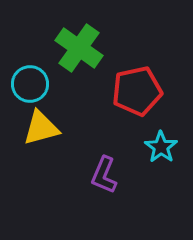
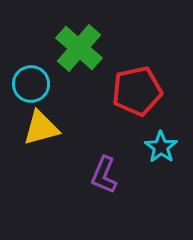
green cross: rotated 6 degrees clockwise
cyan circle: moved 1 px right
